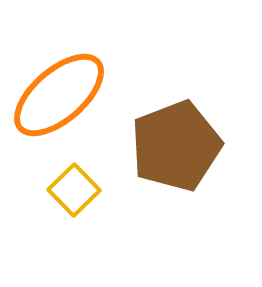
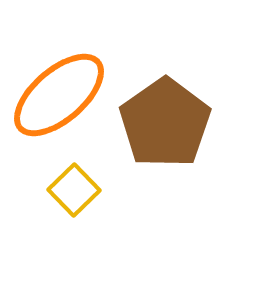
brown pentagon: moved 11 px left, 23 px up; rotated 14 degrees counterclockwise
